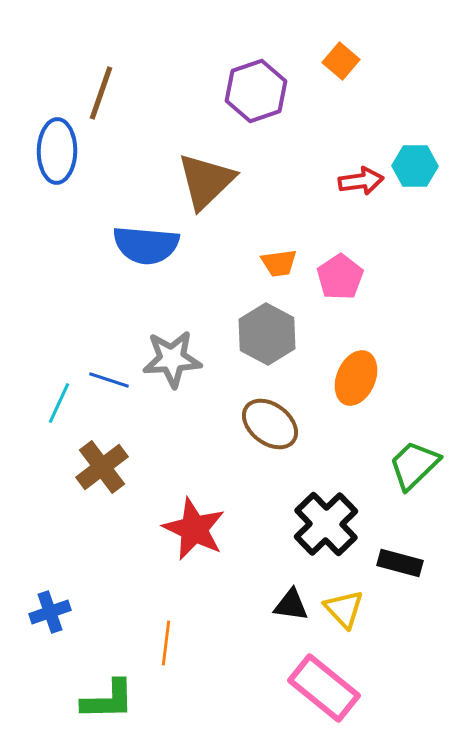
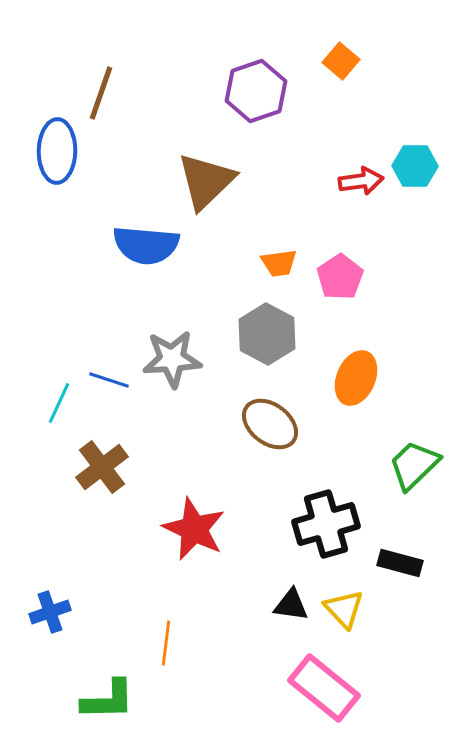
black cross: rotated 28 degrees clockwise
